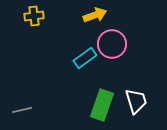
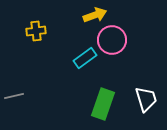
yellow cross: moved 2 px right, 15 px down
pink circle: moved 4 px up
white trapezoid: moved 10 px right, 2 px up
green rectangle: moved 1 px right, 1 px up
gray line: moved 8 px left, 14 px up
